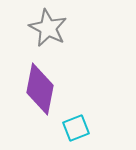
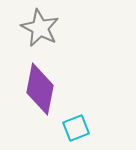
gray star: moved 8 px left
